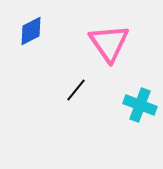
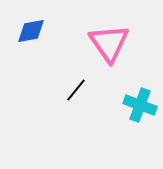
blue diamond: rotated 16 degrees clockwise
